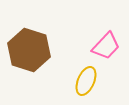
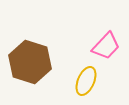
brown hexagon: moved 1 px right, 12 px down
